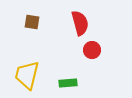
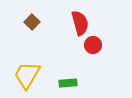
brown square: rotated 35 degrees clockwise
red circle: moved 1 px right, 5 px up
yellow trapezoid: rotated 16 degrees clockwise
